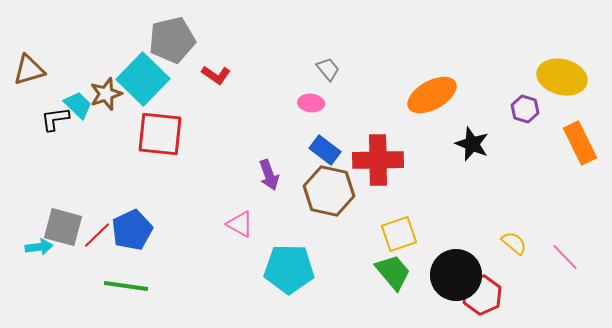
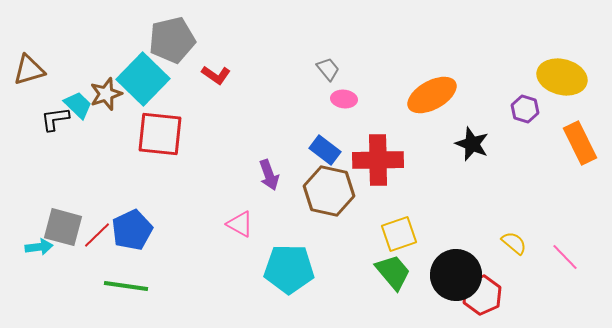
pink ellipse: moved 33 px right, 4 px up
